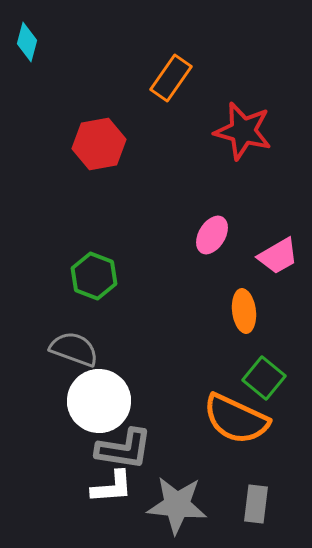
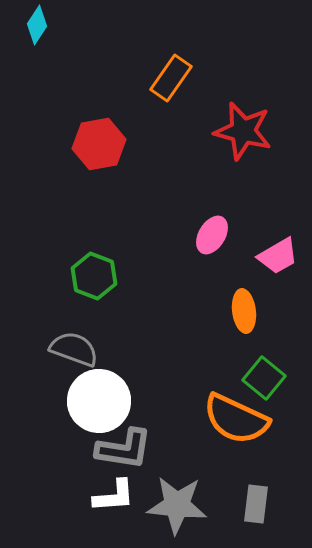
cyan diamond: moved 10 px right, 17 px up; rotated 18 degrees clockwise
white L-shape: moved 2 px right, 9 px down
